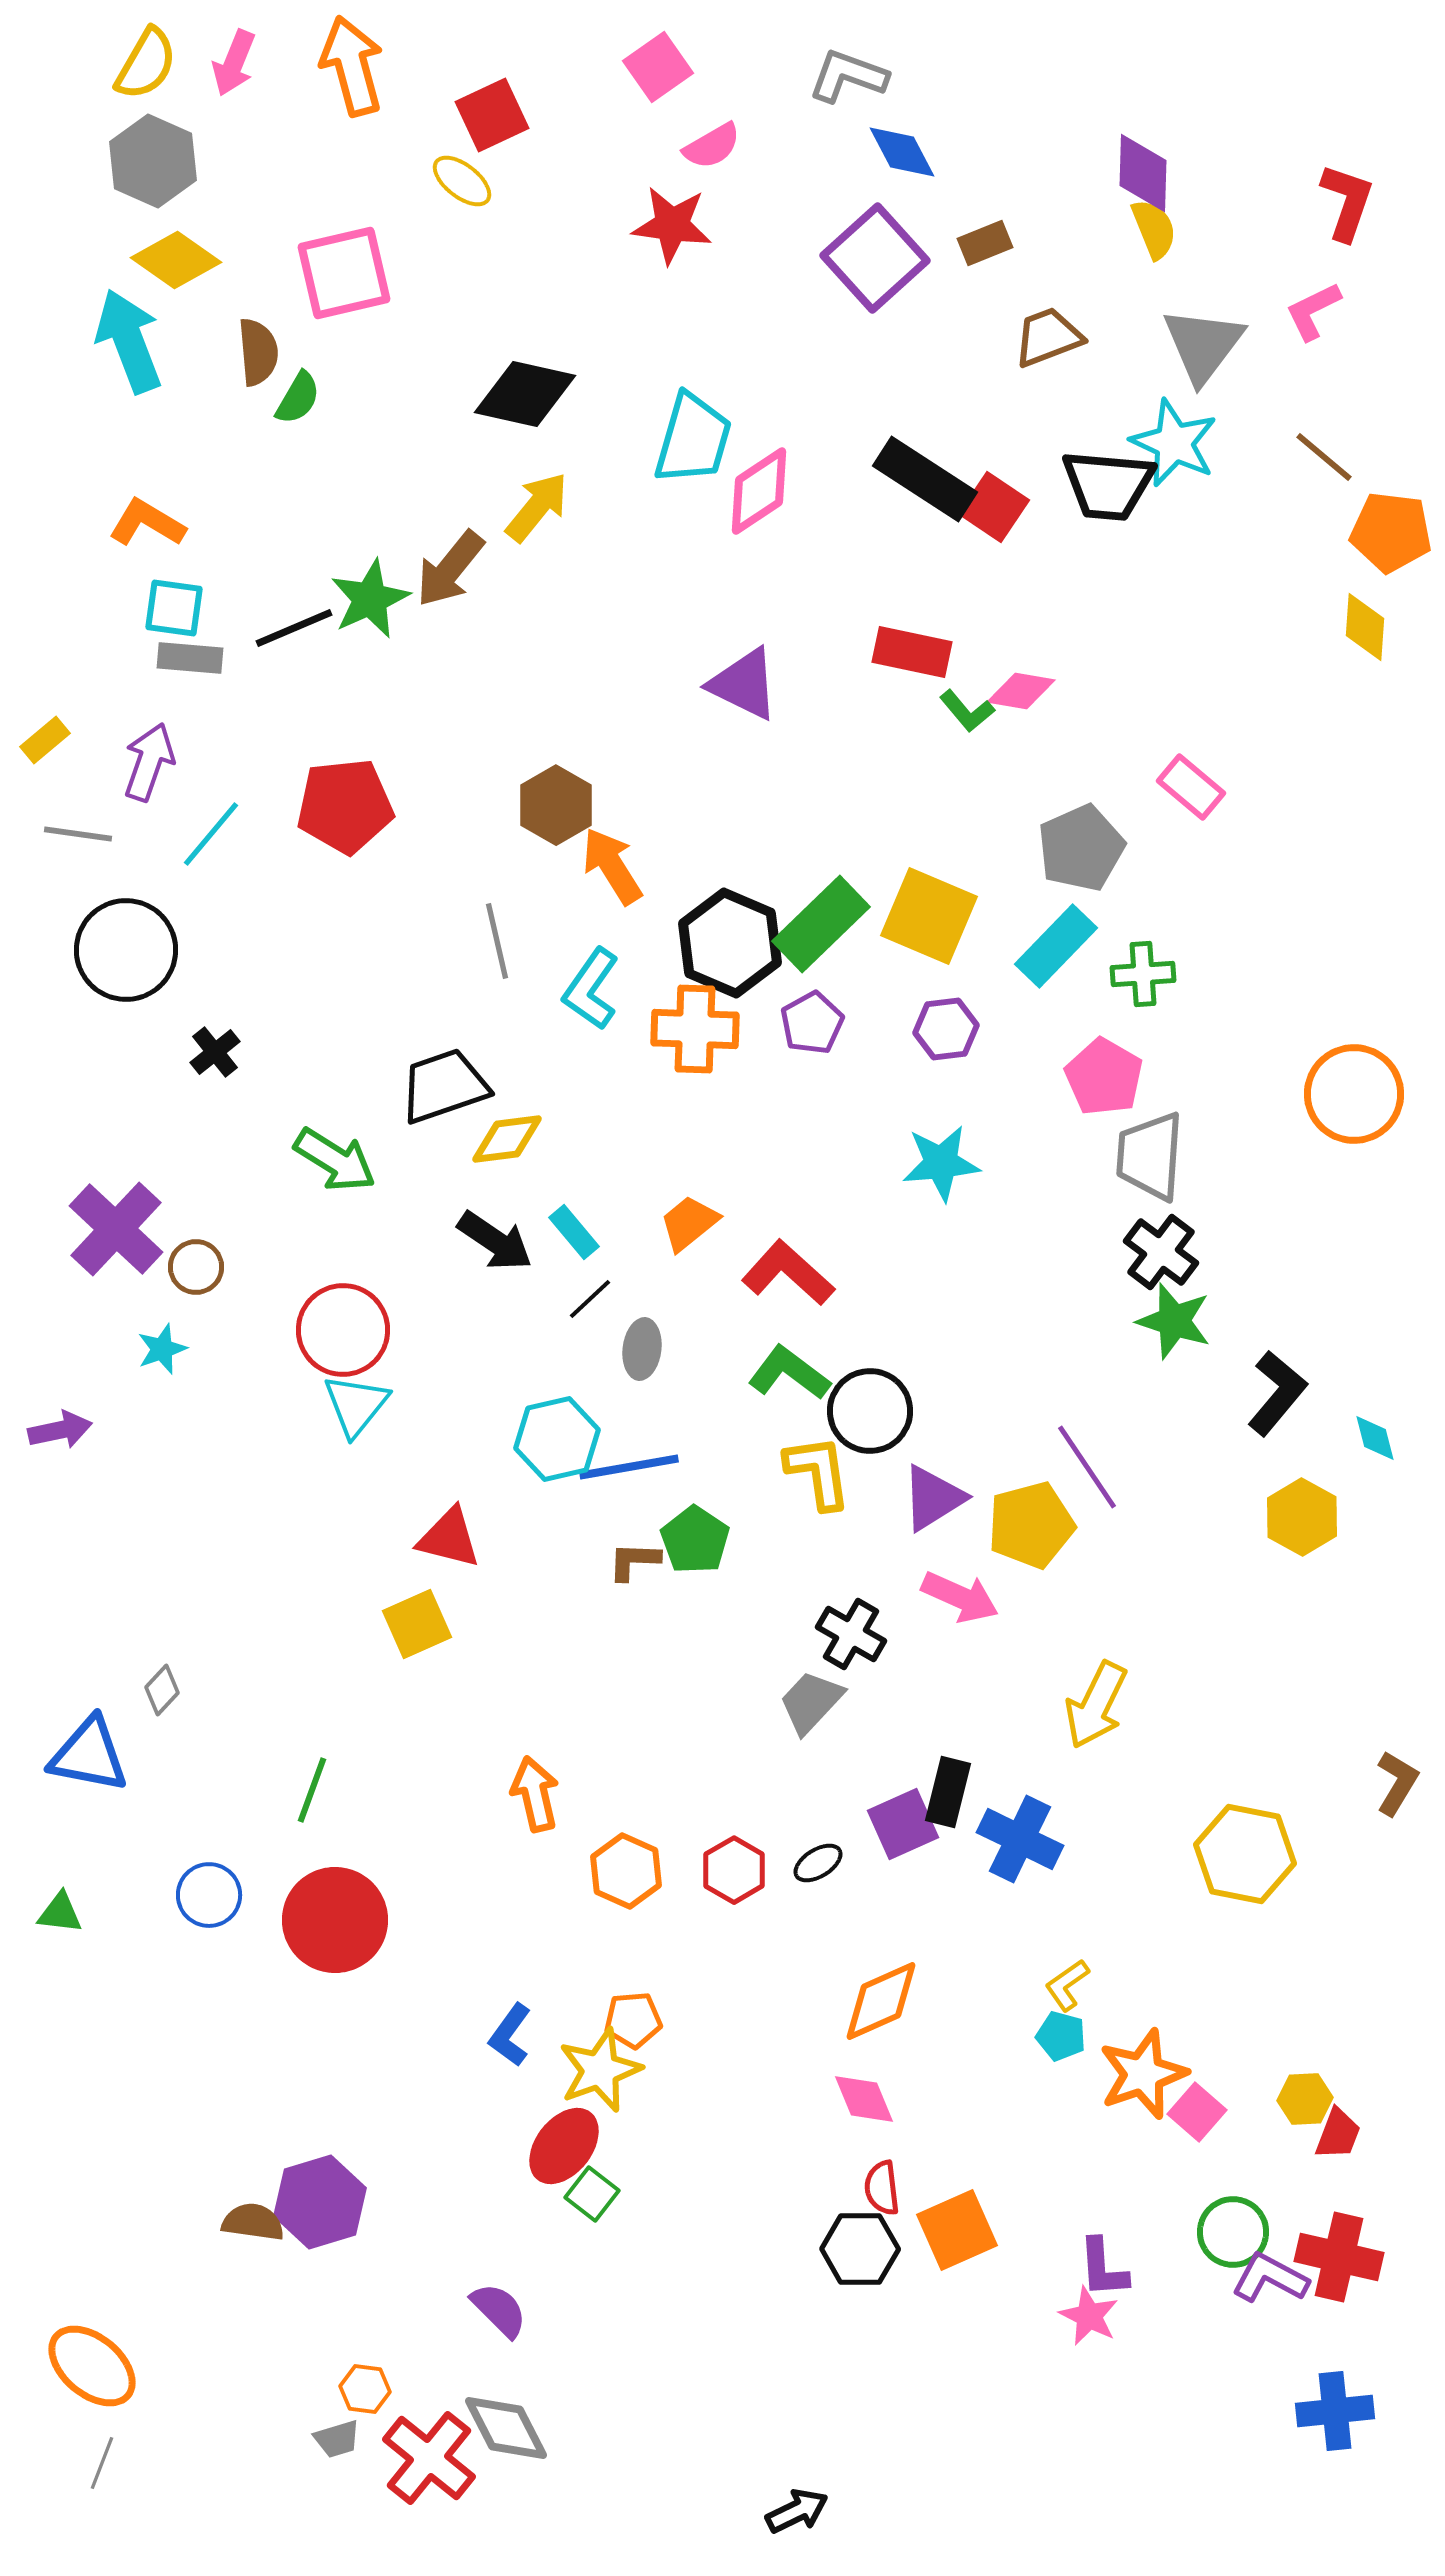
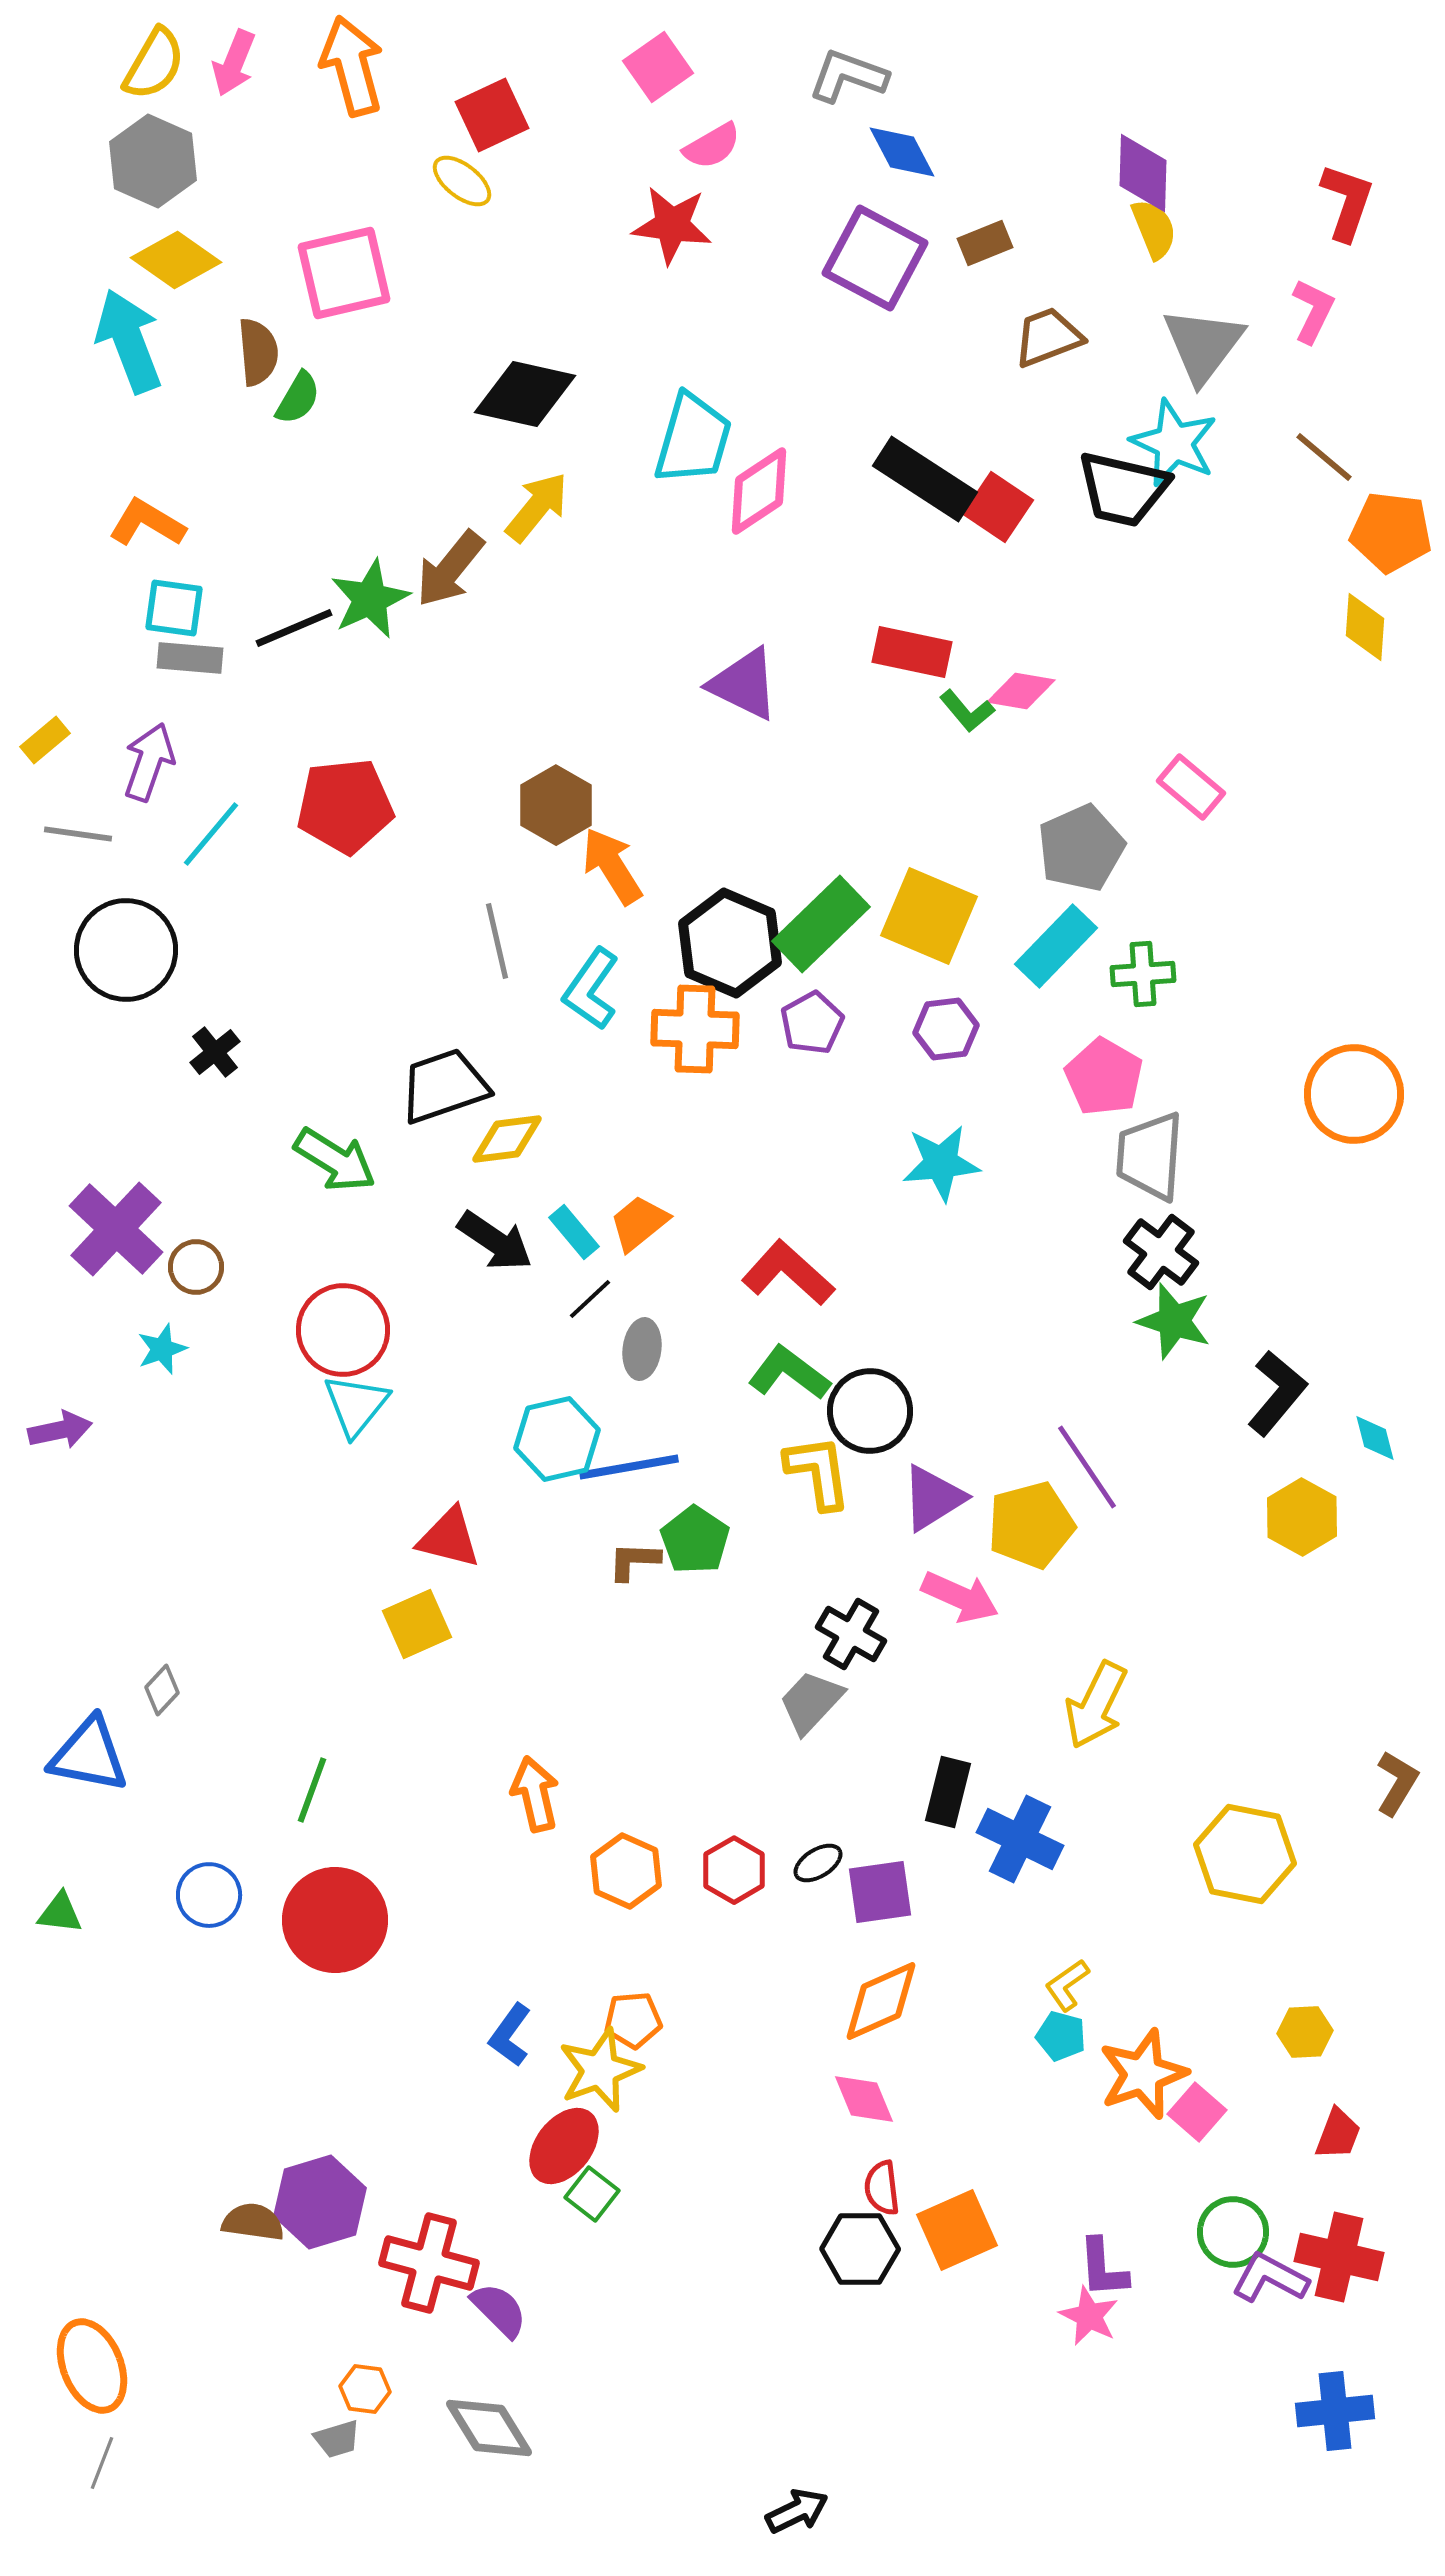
yellow semicircle at (146, 64): moved 8 px right
purple square at (875, 258): rotated 20 degrees counterclockwise
pink L-shape at (1313, 311): rotated 142 degrees clockwise
black trapezoid at (1108, 485): moved 15 px right, 4 px down; rotated 8 degrees clockwise
red square at (994, 507): moved 4 px right
orange trapezoid at (689, 1223): moved 50 px left
purple square at (903, 1824): moved 23 px left, 68 px down; rotated 16 degrees clockwise
yellow hexagon at (1305, 2099): moved 67 px up
orange ellipse at (92, 2366): rotated 28 degrees clockwise
gray diamond at (506, 2428): moved 17 px left; rotated 4 degrees counterclockwise
red cross at (429, 2458): moved 195 px up; rotated 24 degrees counterclockwise
